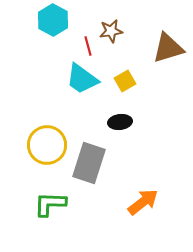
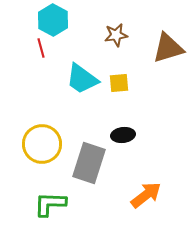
brown star: moved 5 px right, 4 px down
red line: moved 47 px left, 2 px down
yellow square: moved 6 px left, 2 px down; rotated 25 degrees clockwise
black ellipse: moved 3 px right, 13 px down
yellow circle: moved 5 px left, 1 px up
orange arrow: moved 3 px right, 7 px up
